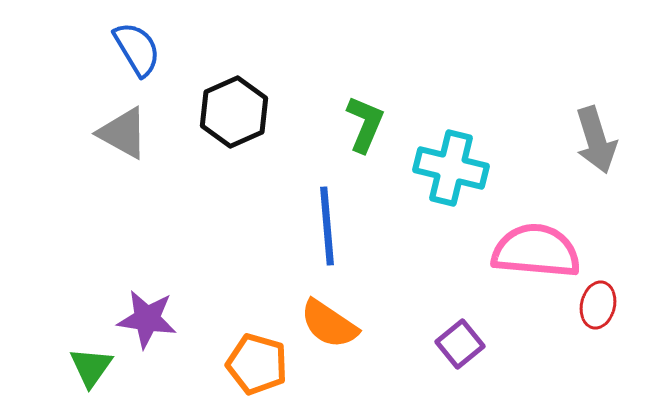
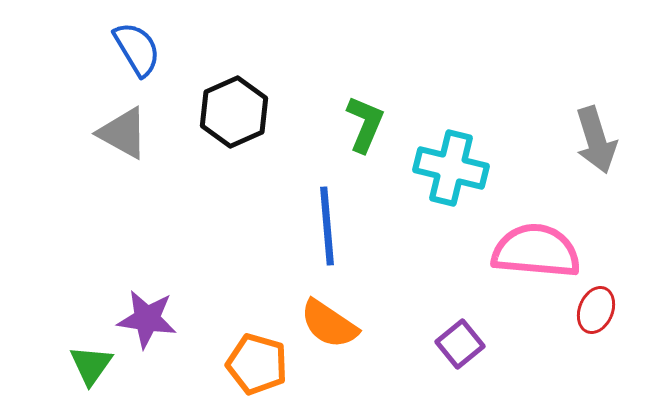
red ellipse: moved 2 px left, 5 px down; rotated 9 degrees clockwise
green triangle: moved 2 px up
